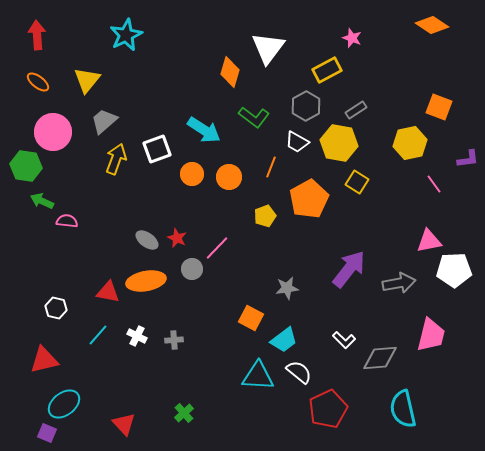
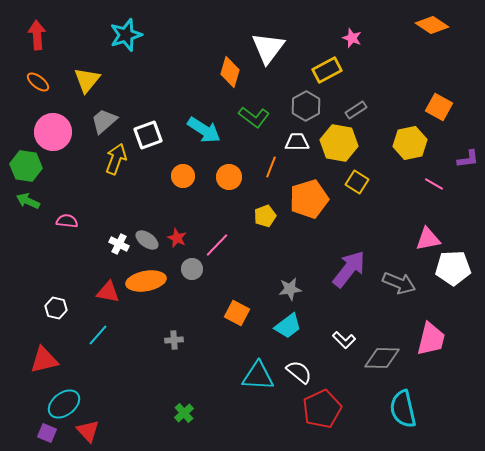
cyan star at (126, 35): rotated 8 degrees clockwise
orange square at (439, 107): rotated 8 degrees clockwise
white trapezoid at (297, 142): rotated 150 degrees clockwise
white square at (157, 149): moved 9 px left, 14 px up
orange circle at (192, 174): moved 9 px left, 2 px down
pink line at (434, 184): rotated 24 degrees counterclockwise
orange pentagon at (309, 199): rotated 12 degrees clockwise
green arrow at (42, 201): moved 14 px left
pink triangle at (429, 241): moved 1 px left, 2 px up
pink line at (217, 248): moved 3 px up
white pentagon at (454, 270): moved 1 px left, 2 px up
gray arrow at (399, 283): rotated 32 degrees clockwise
gray star at (287, 288): moved 3 px right, 1 px down
orange square at (251, 318): moved 14 px left, 5 px up
pink trapezoid at (431, 335): moved 4 px down
white cross at (137, 336): moved 18 px left, 92 px up
cyan trapezoid at (284, 340): moved 4 px right, 14 px up
gray diamond at (380, 358): moved 2 px right; rotated 6 degrees clockwise
red pentagon at (328, 409): moved 6 px left
red triangle at (124, 424): moved 36 px left, 7 px down
